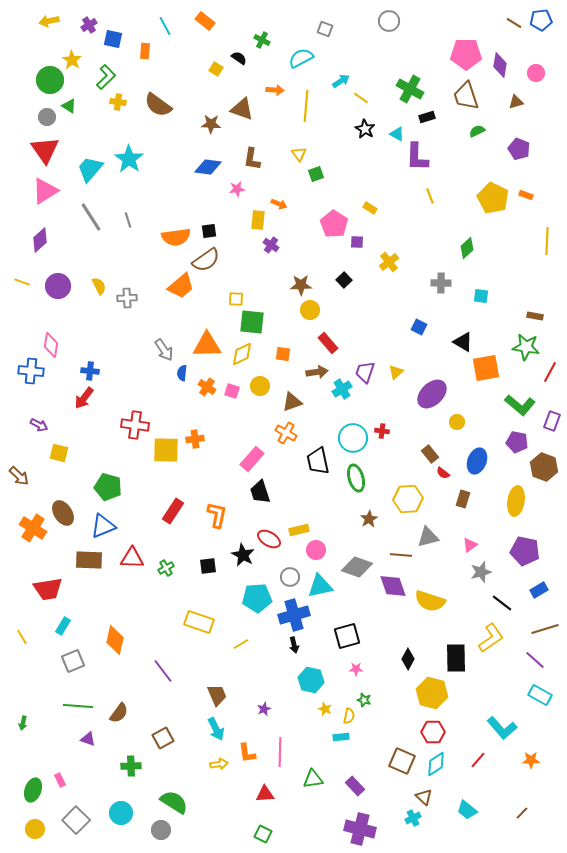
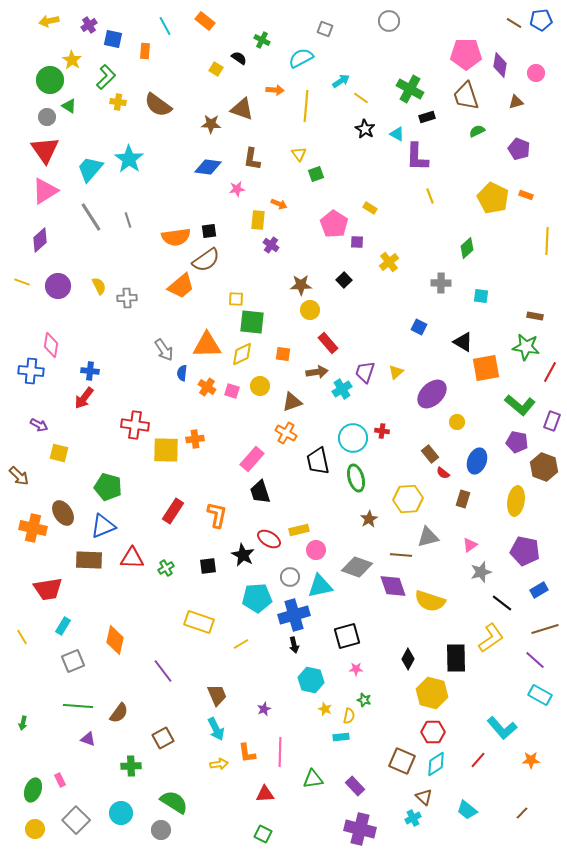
orange cross at (33, 528): rotated 20 degrees counterclockwise
